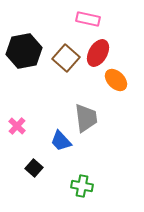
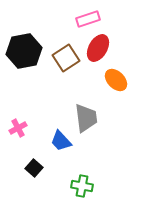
pink rectangle: rotated 30 degrees counterclockwise
red ellipse: moved 5 px up
brown square: rotated 16 degrees clockwise
pink cross: moved 1 px right, 2 px down; rotated 18 degrees clockwise
